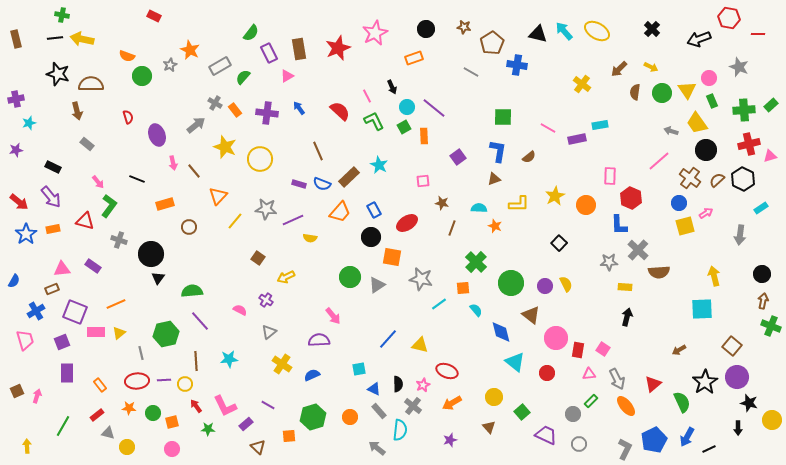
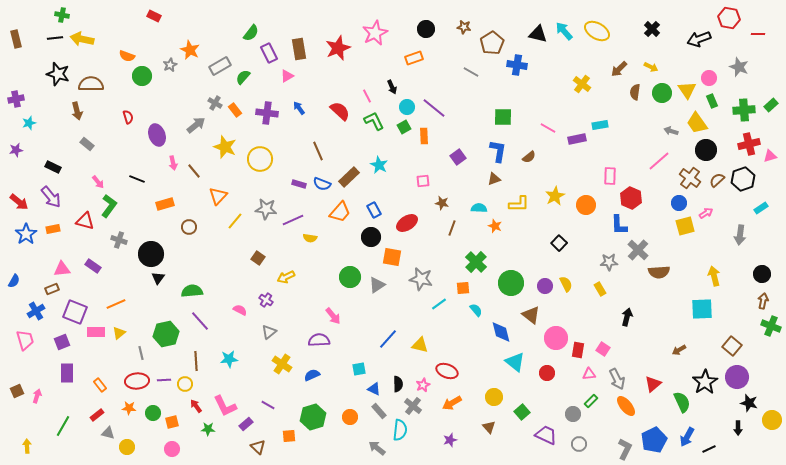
black hexagon at (743, 179): rotated 15 degrees clockwise
yellow rectangle at (625, 287): moved 25 px left, 2 px down; rotated 56 degrees clockwise
